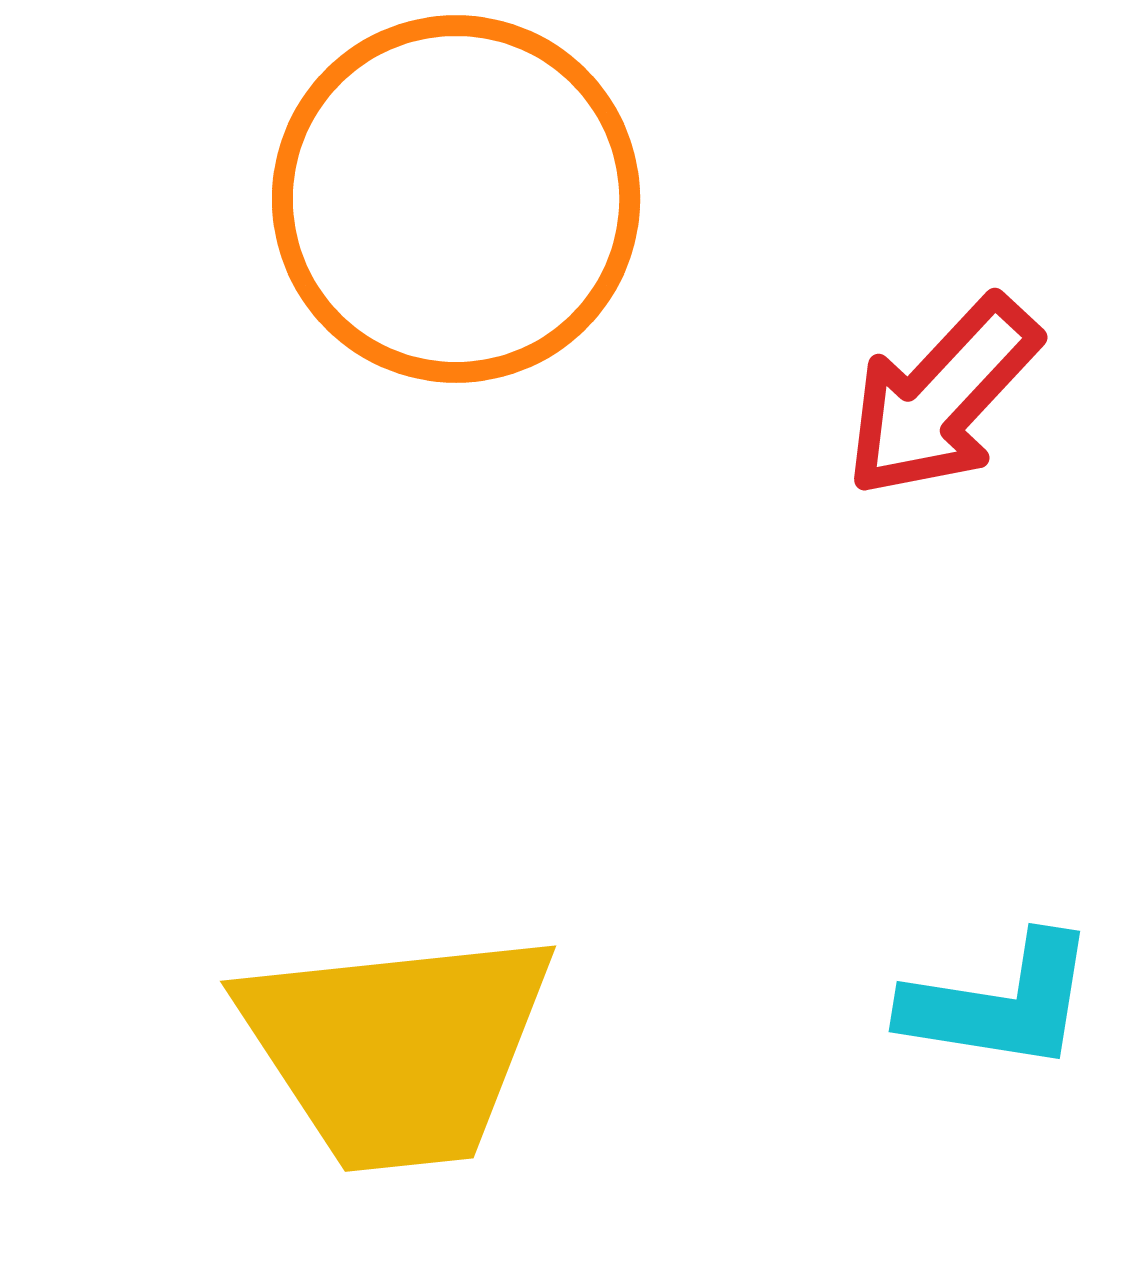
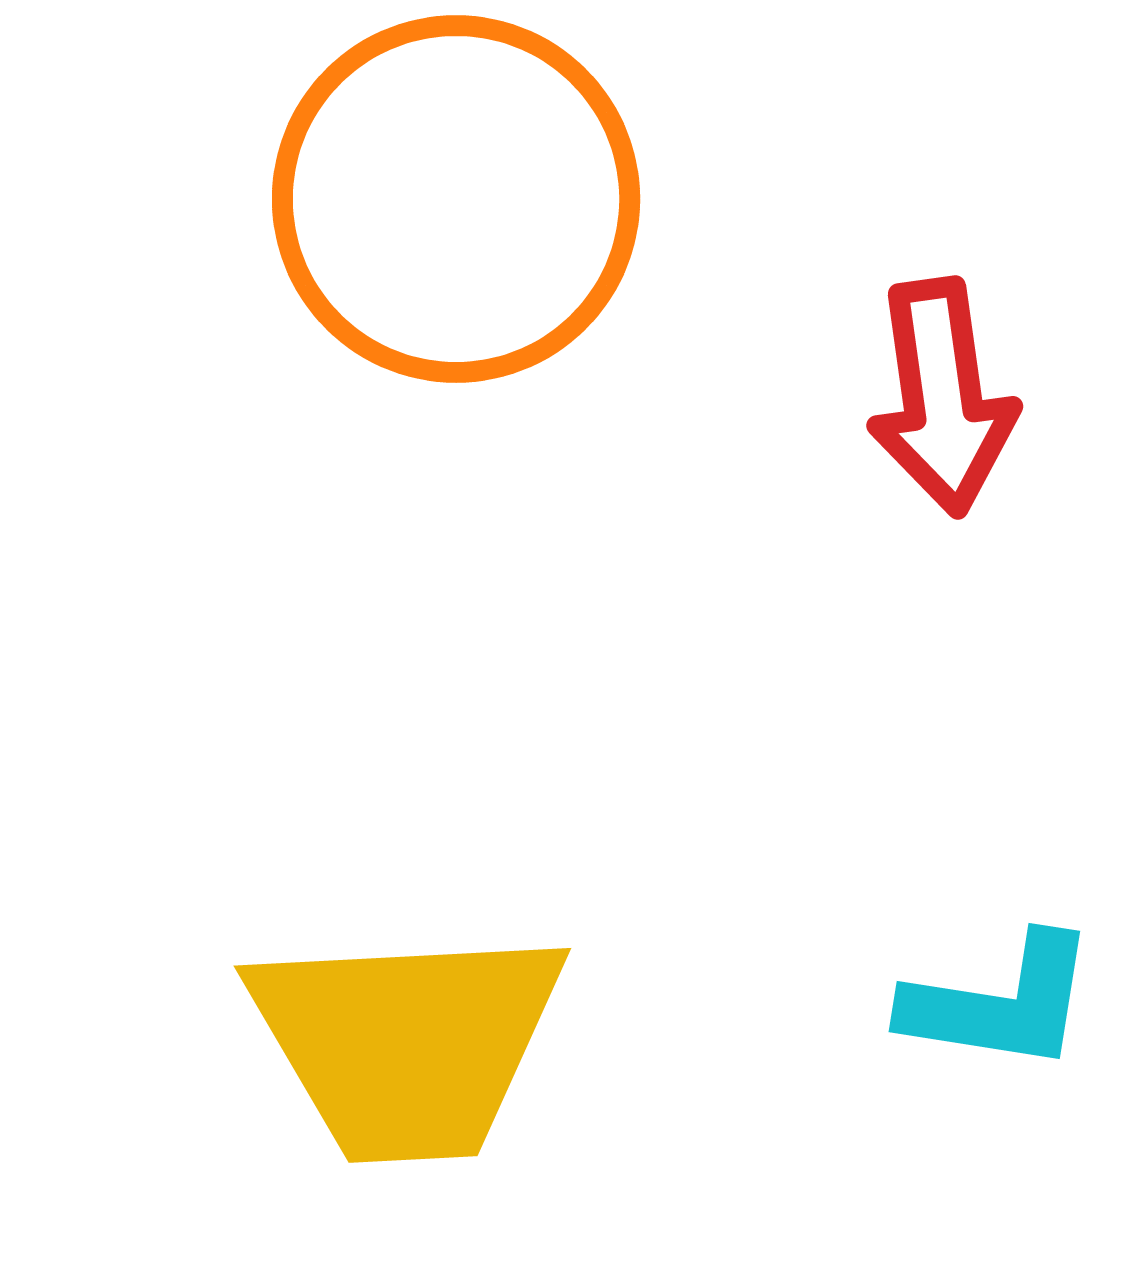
red arrow: rotated 51 degrees counterclockwise
yellow trapezoid: moved 10 px right, 6 px up; rotated 3 degrees clockwise
